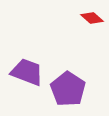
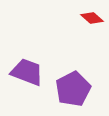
purple pentagon: moved 5 px right; rotated 12 degrees clockwise
